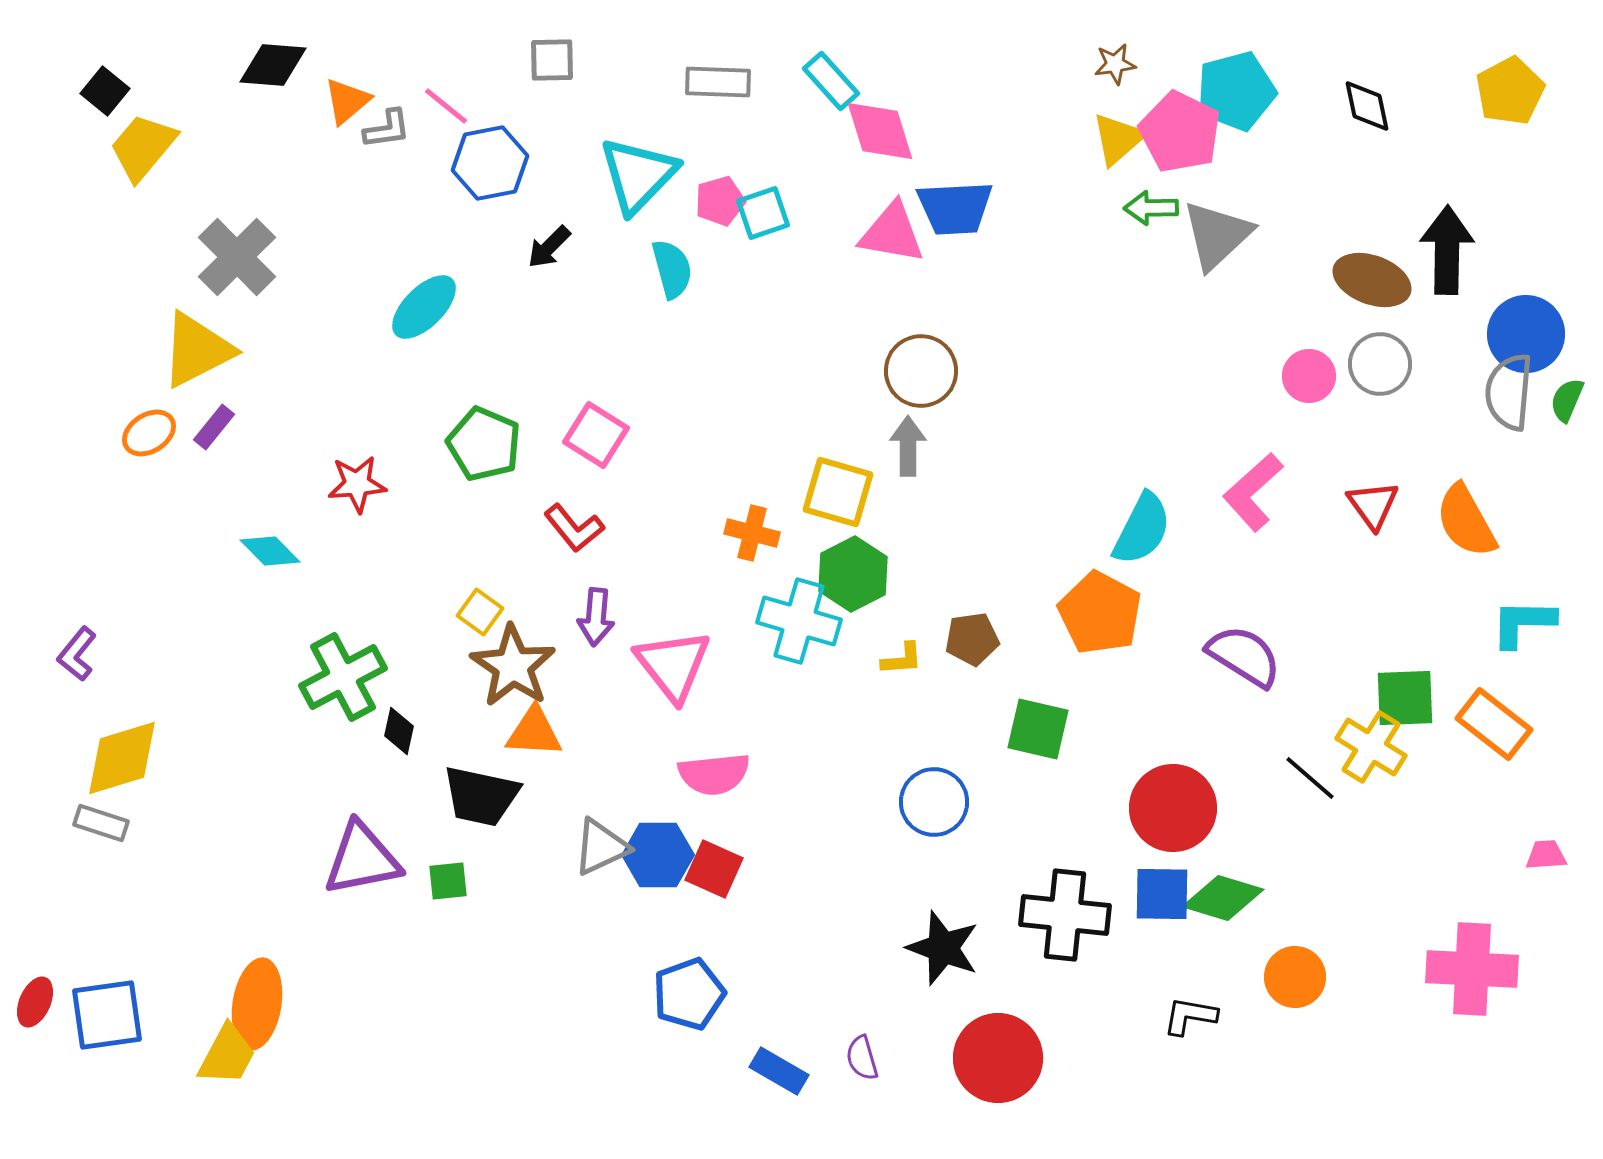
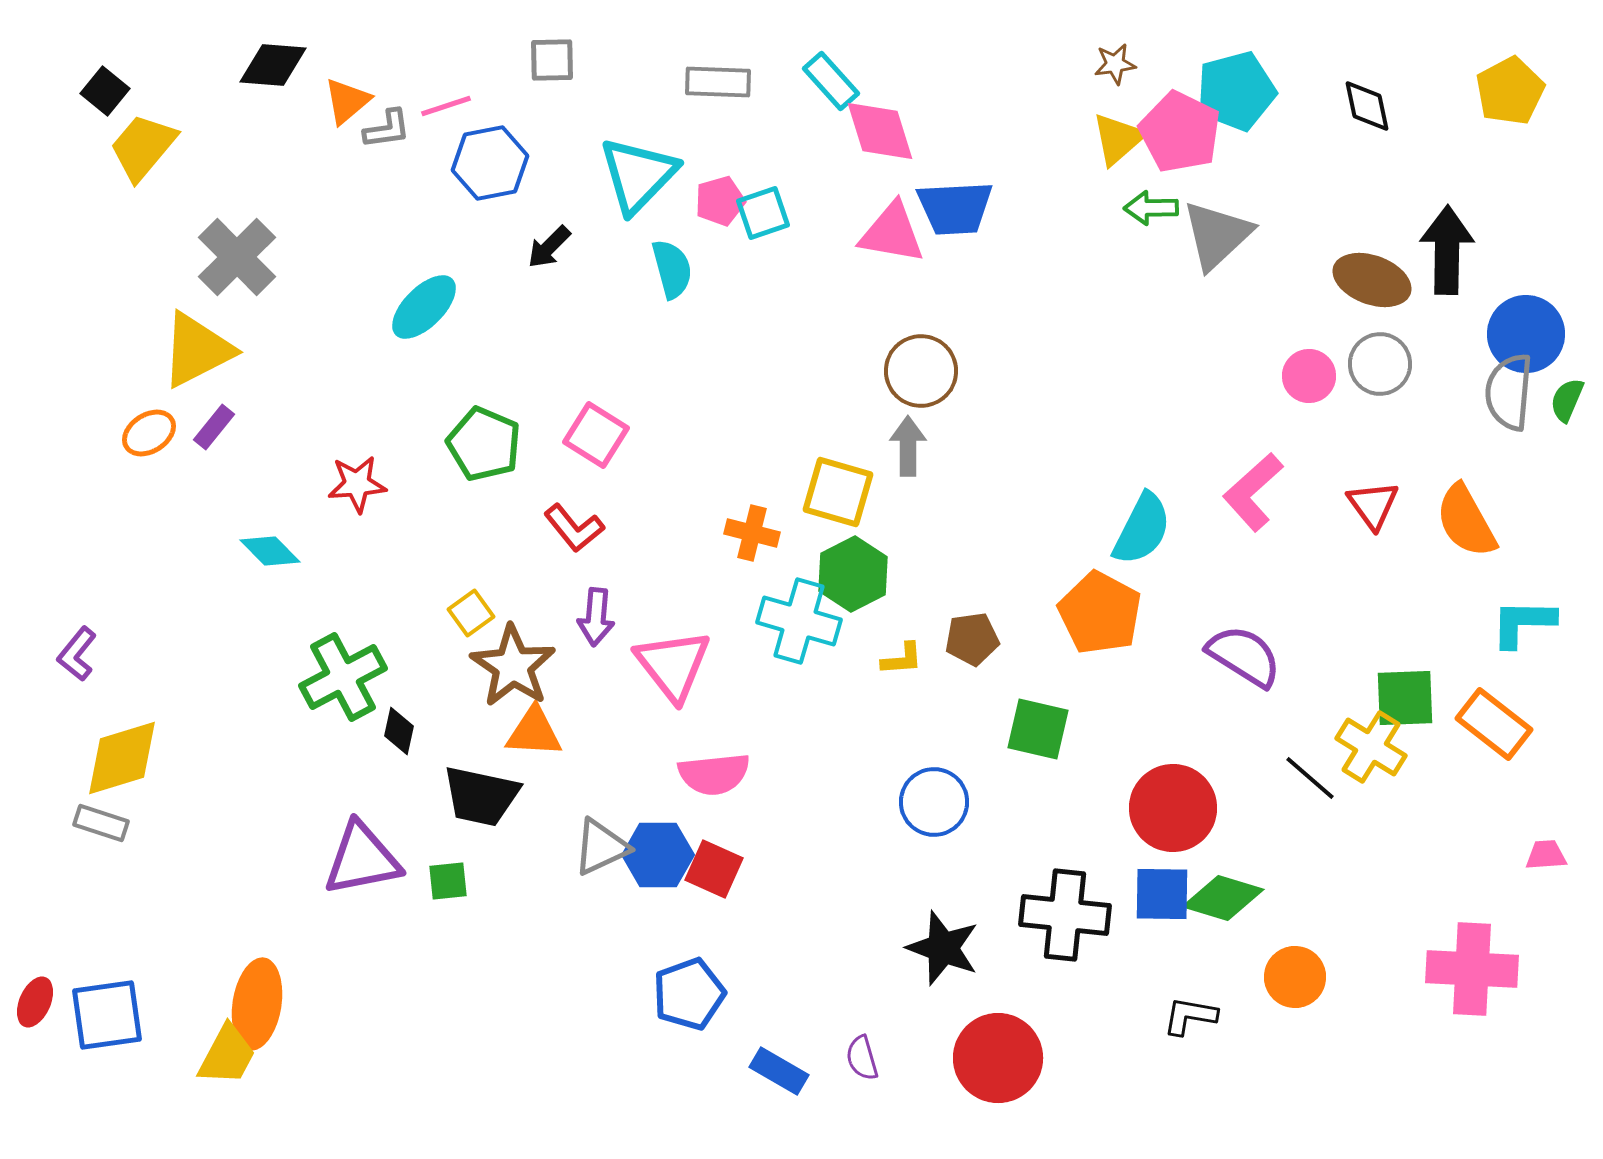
pink line at (446, 106): rotated 57 degrees counterclockwise
yellow square at (480, 612): moved 9 px left, 1 px down; rotated 18 degrees clockwise
